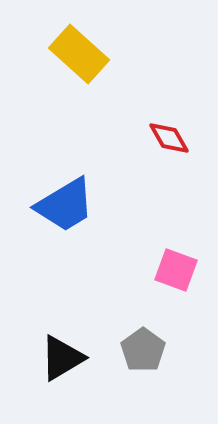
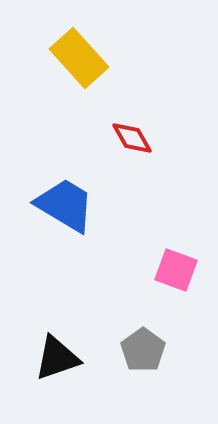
yellow rectangle: moved 4 px down; rotated 6 degrees clockwise
red diamond: moved 37 px left
blue trapezoid: rotated 118 degrees counterclockwise
black triangle: moved 5 px left; rotated 12 degrees clockwise
